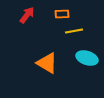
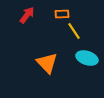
yellow line: rotated 66 degrees clockwise
orange triangle: rotated 15 degrees clockwise
